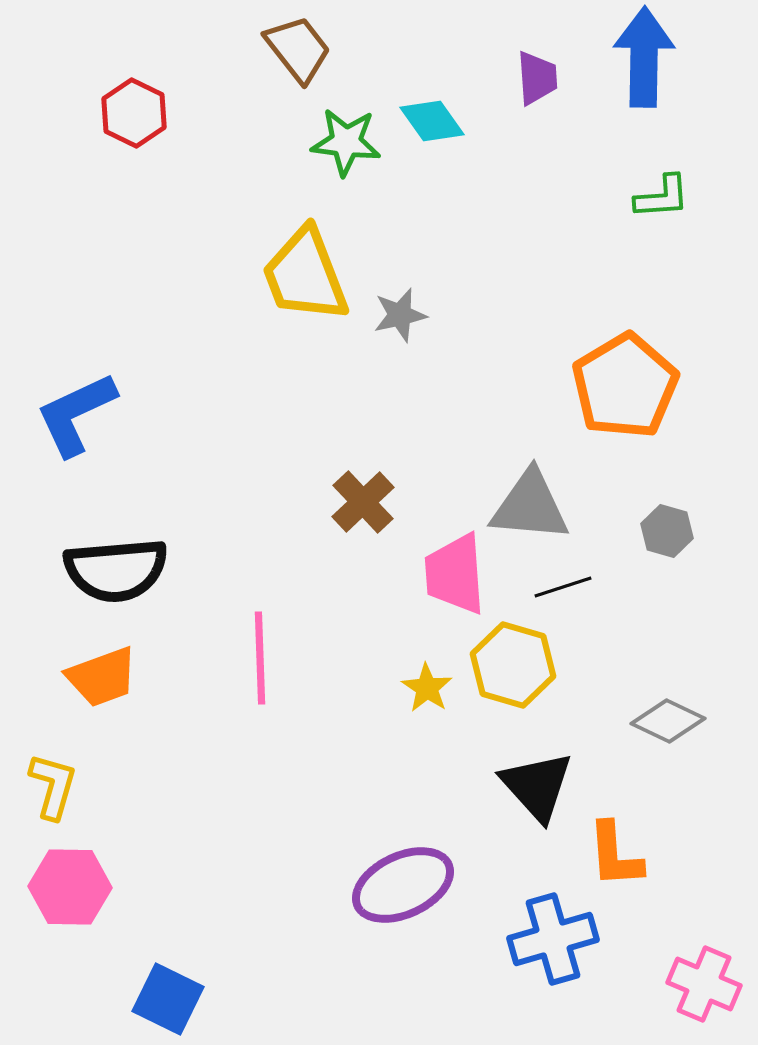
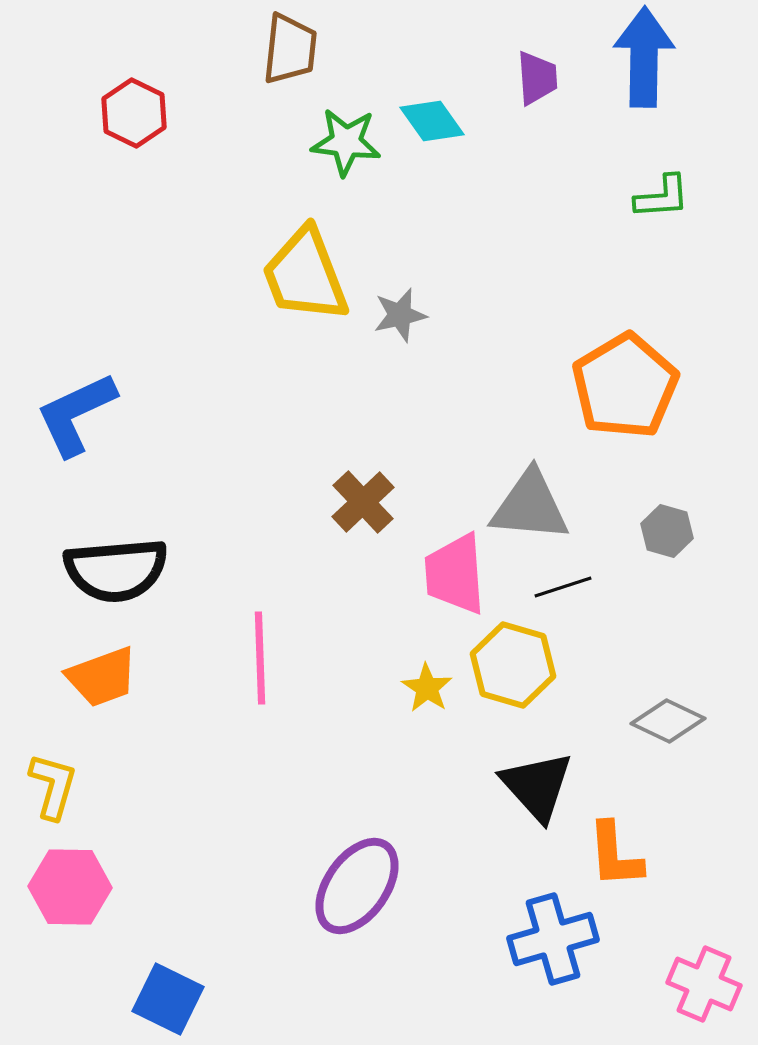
brown trapezoid: moved 8 px left; rotated 44 degrees clockwise
purple ellipse: moved 46 px left, 1 px down; rotated 30 degrees counterclockwise
